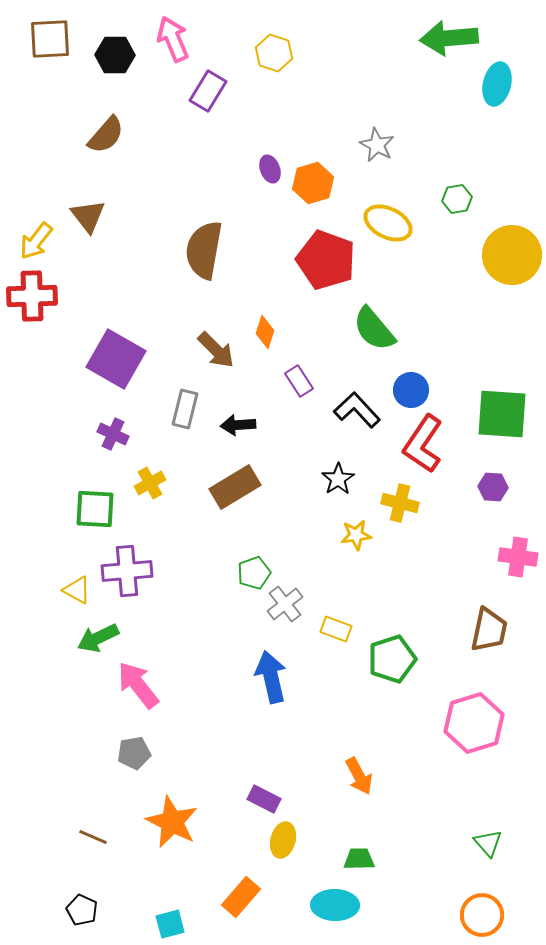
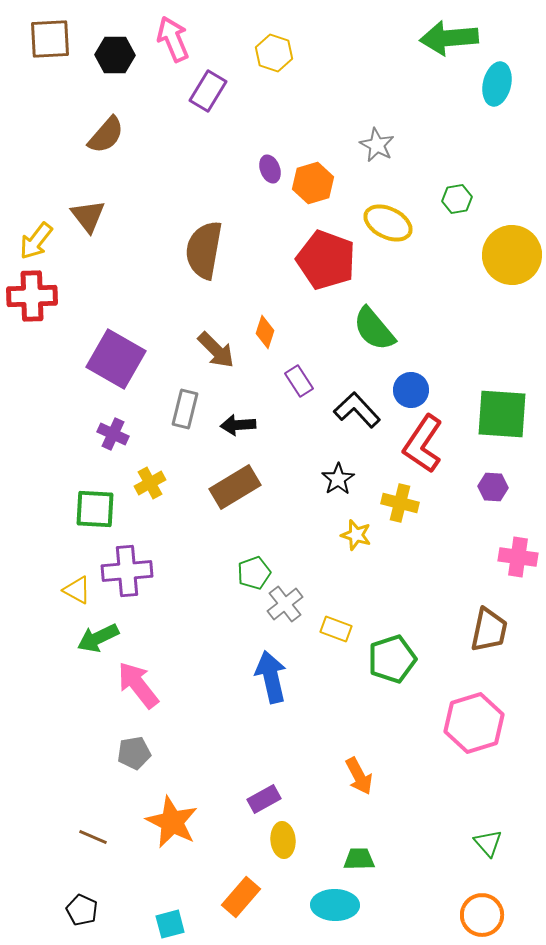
yellow star at (356, 535): rotated 24 degrees clockwise
purple rectangle at (264, 799): rotated 56 degrees counterclockwise
yellow ellipse at (283, 840): rotated 20 degrees counterclockwise
